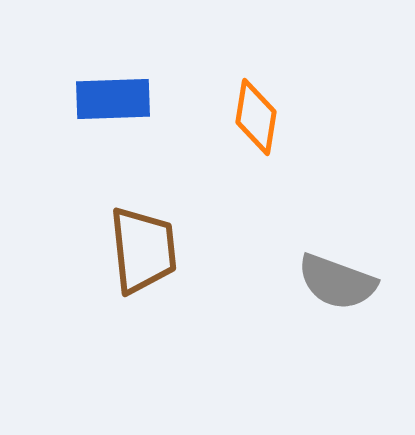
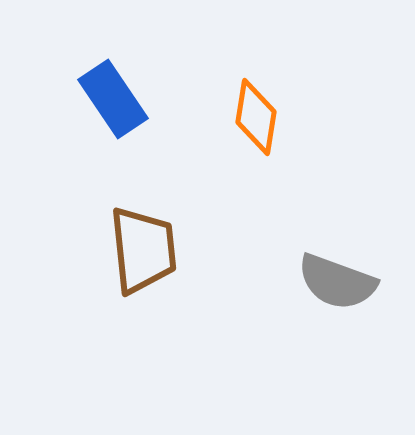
blue rectangle: rotated 58 degrees clockwise
